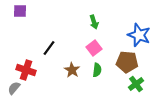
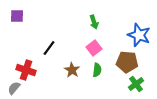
purple square: moved 3 px left, 5 px down
